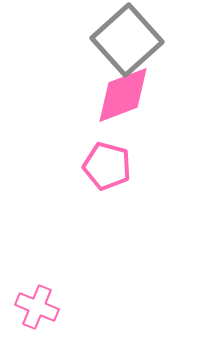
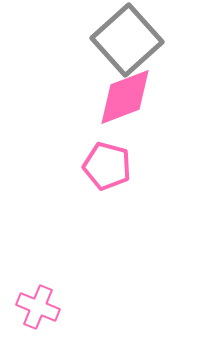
pink diamond: moved 2 px right, 2 px down
pink cross: moved 1 px right
